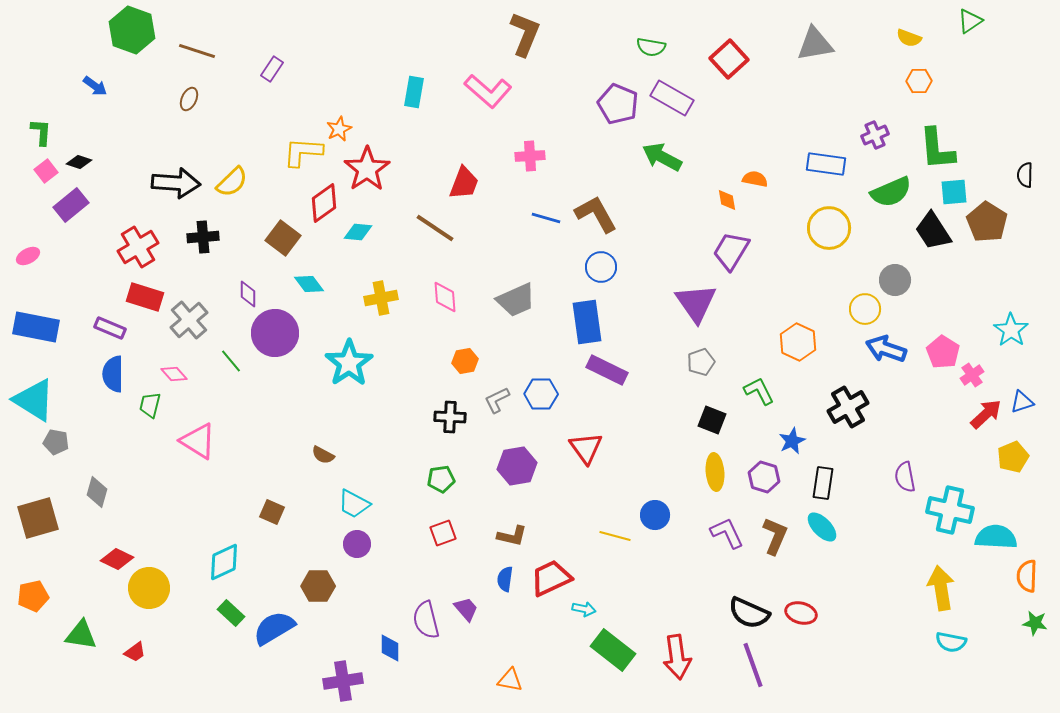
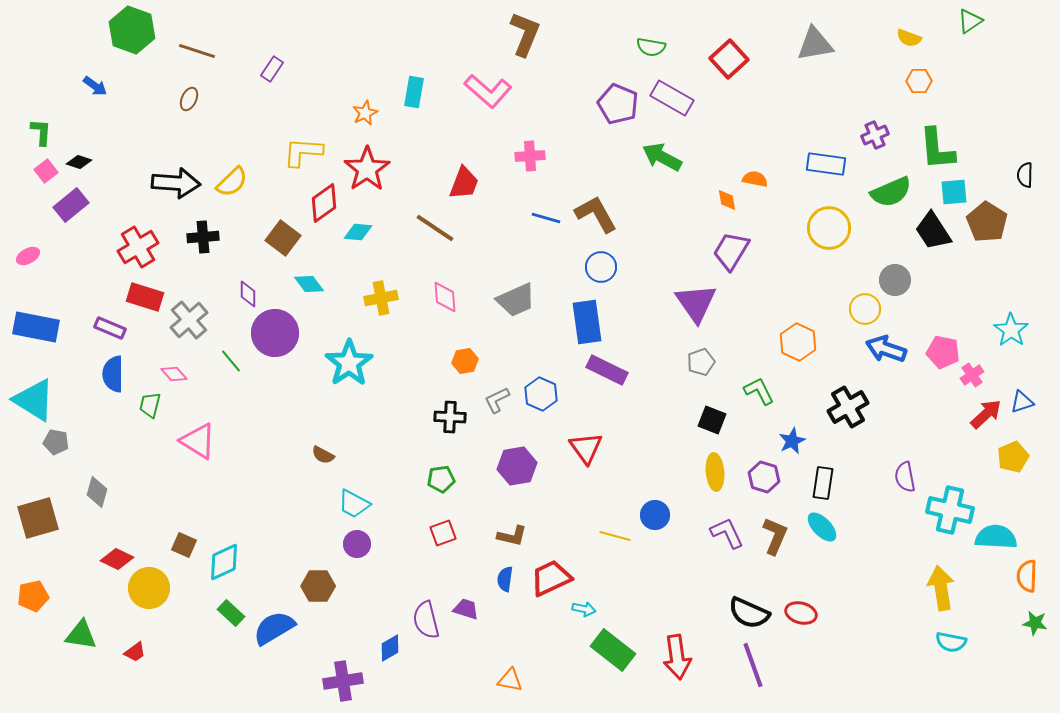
orange star at (339, 129): moved 26 px right, 16 px up
pink pentagon at (943, 352): rotated 20 degrees counterclockwise
blue hexagon at (541, 394): rotated 24 degrees clockwise
brown square at (272, 512): moved 88 px left, 33 px down
purple trapezoid at (466, 609): rotated 32 degrees counterclockwise
blue diamond at (390, 648): rotated 60 degrees clockwise
